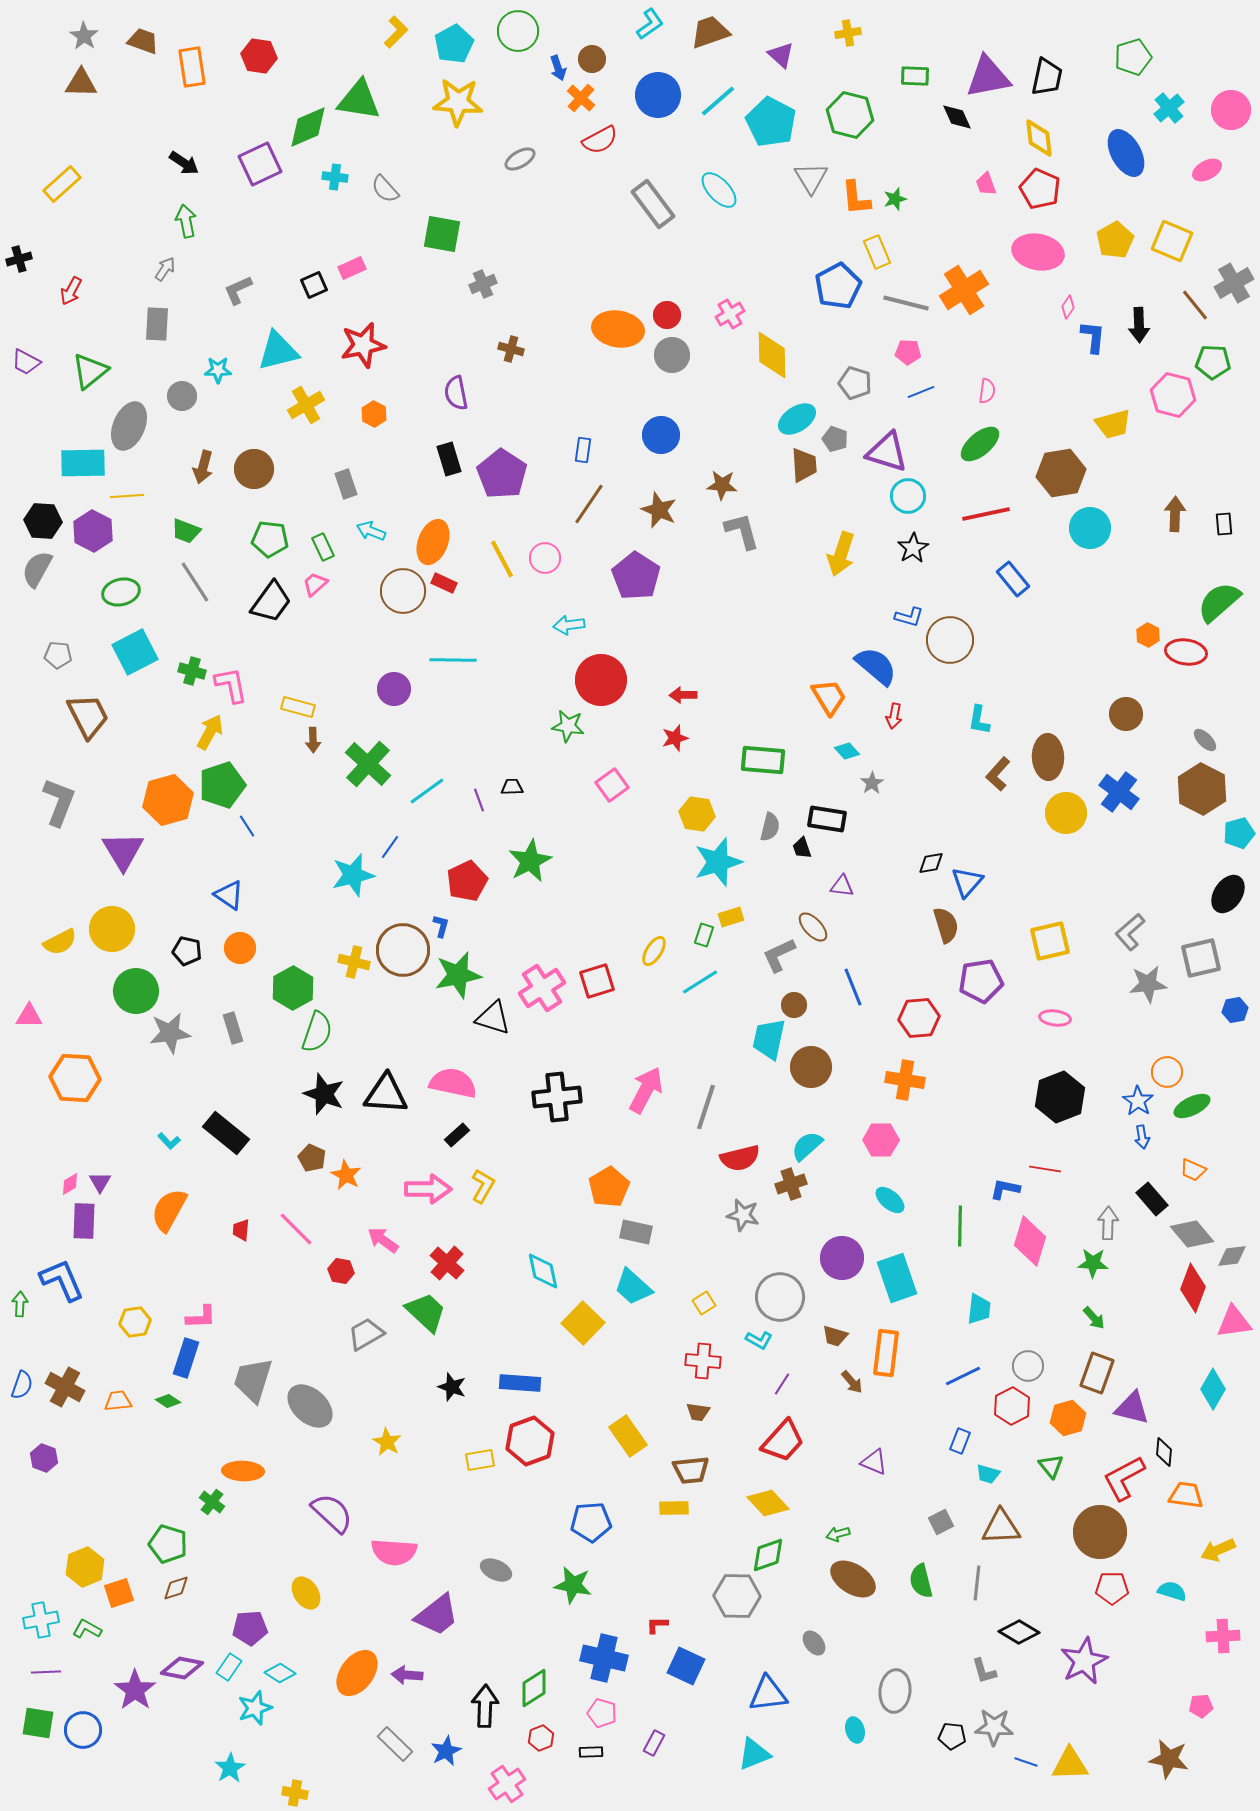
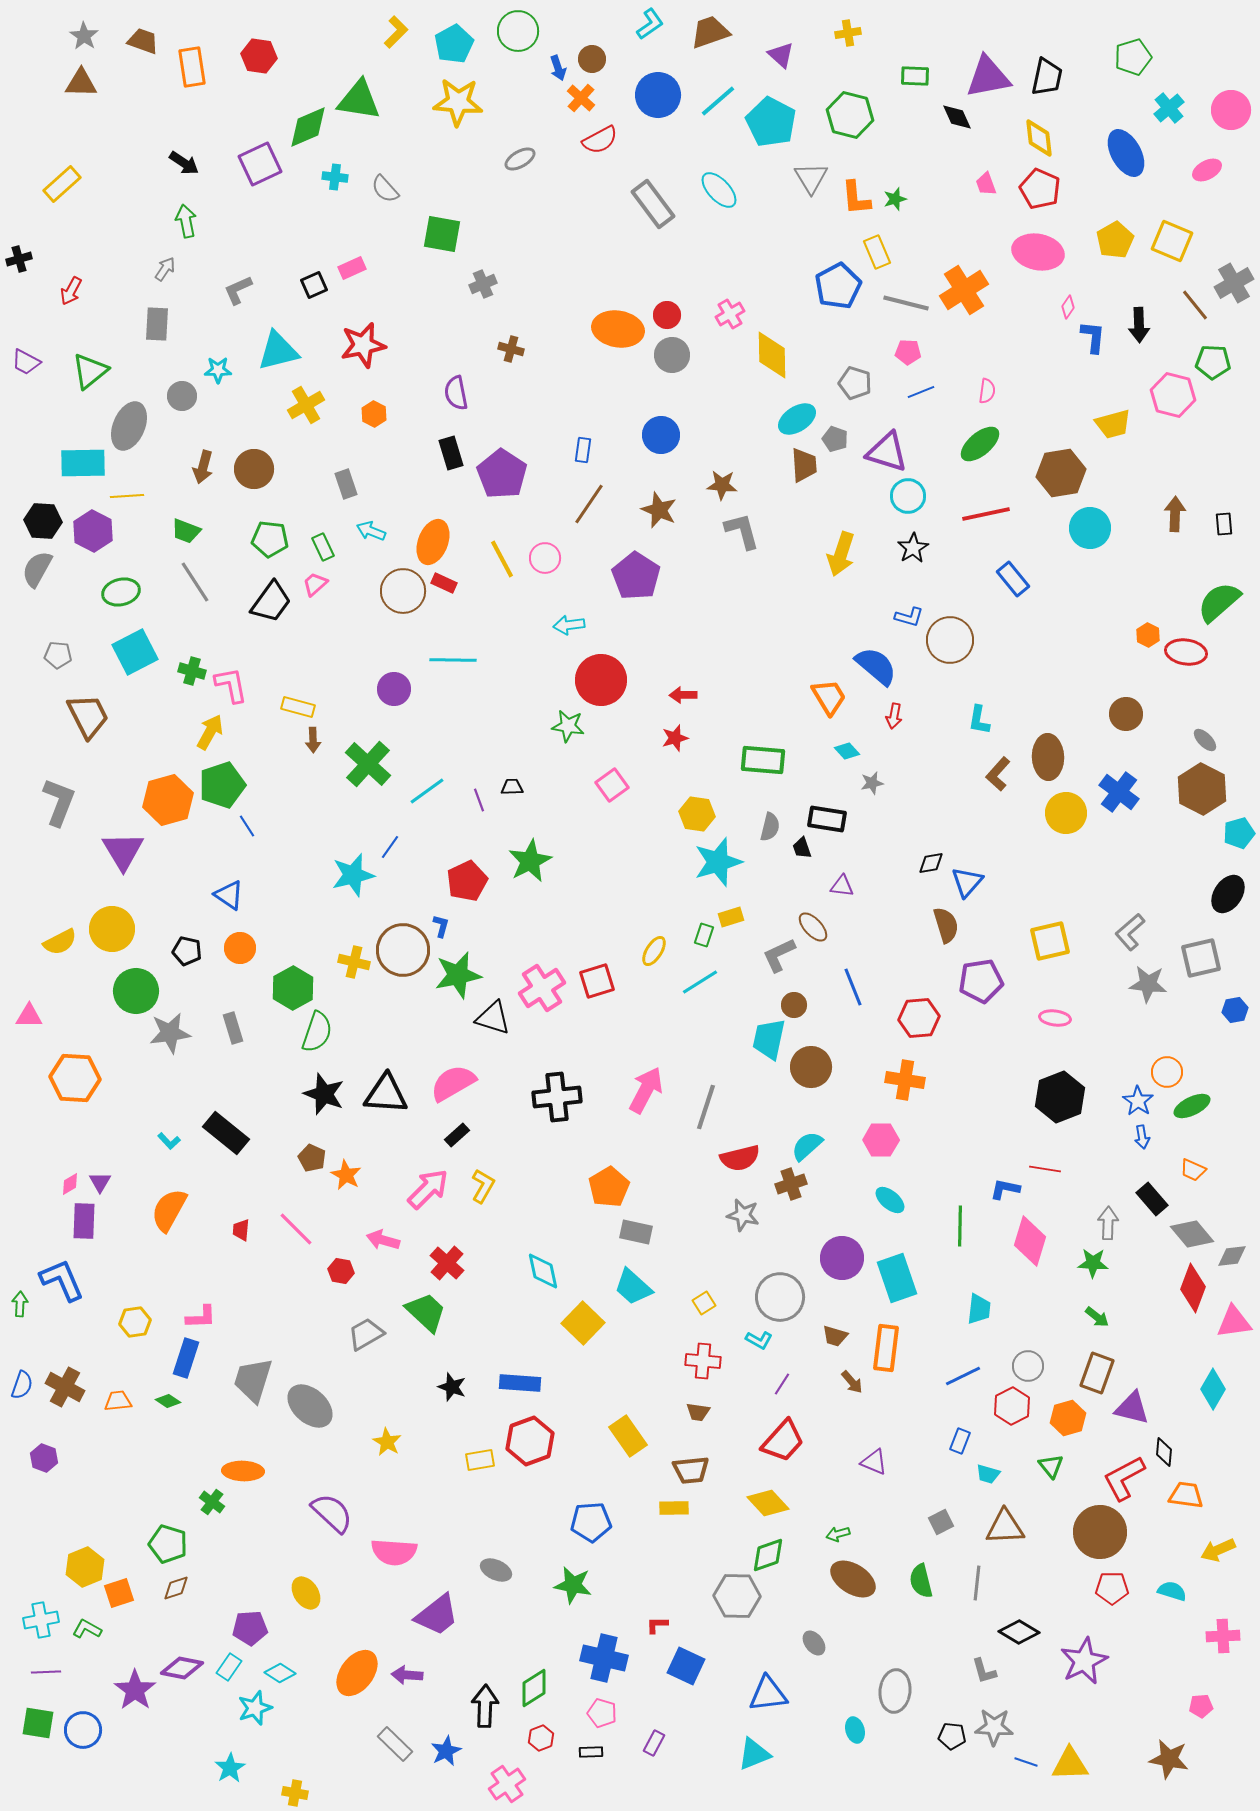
black rectangle at (449, 459): moved 2 px right, 6 px up
gray star at (872, 783): rotated 20 degrees clockwise
gray star at (1148, 984): rotated 12 degrees clockwise
pink semicircle at (453, 1083): rotated 42 degrees counterclockwise
pink arrow at (428, 1189): rotated 45 degrees counterclockwise
pink arrow at (383, 1240): rotated 20 degrees counterclockwise
green arrow at (1094, 1318): moved 3 px right, 1 px up; rotated 10 degrees counterclockwise
orange rectangle at (886, 1353): moved 5 px up
brown triangle at (1001, 1527): moved 4 px right
